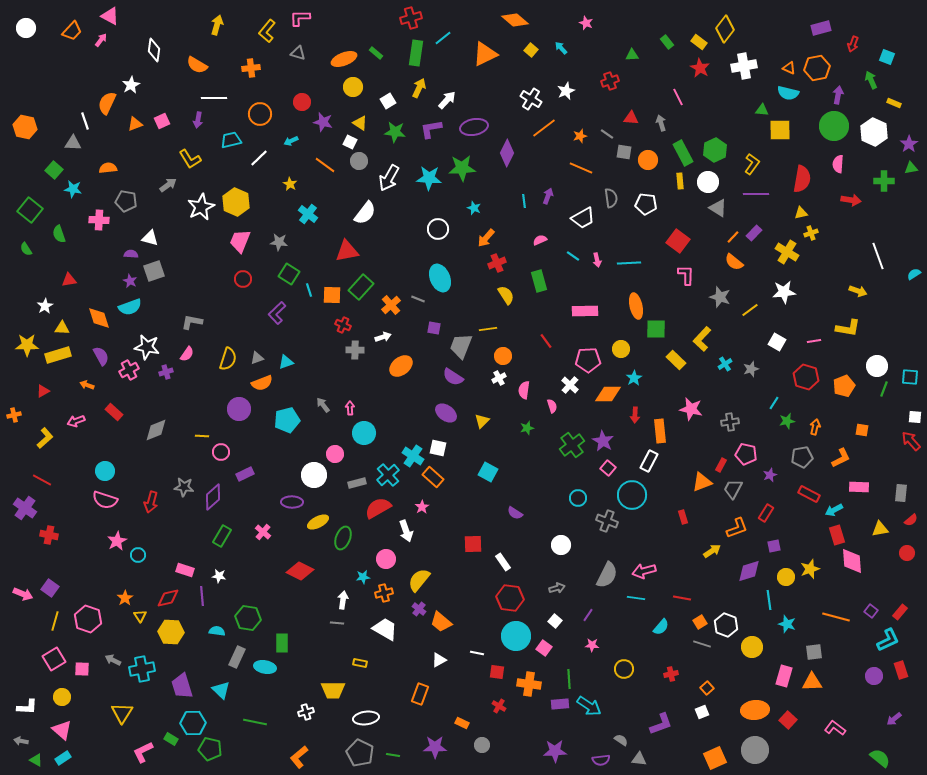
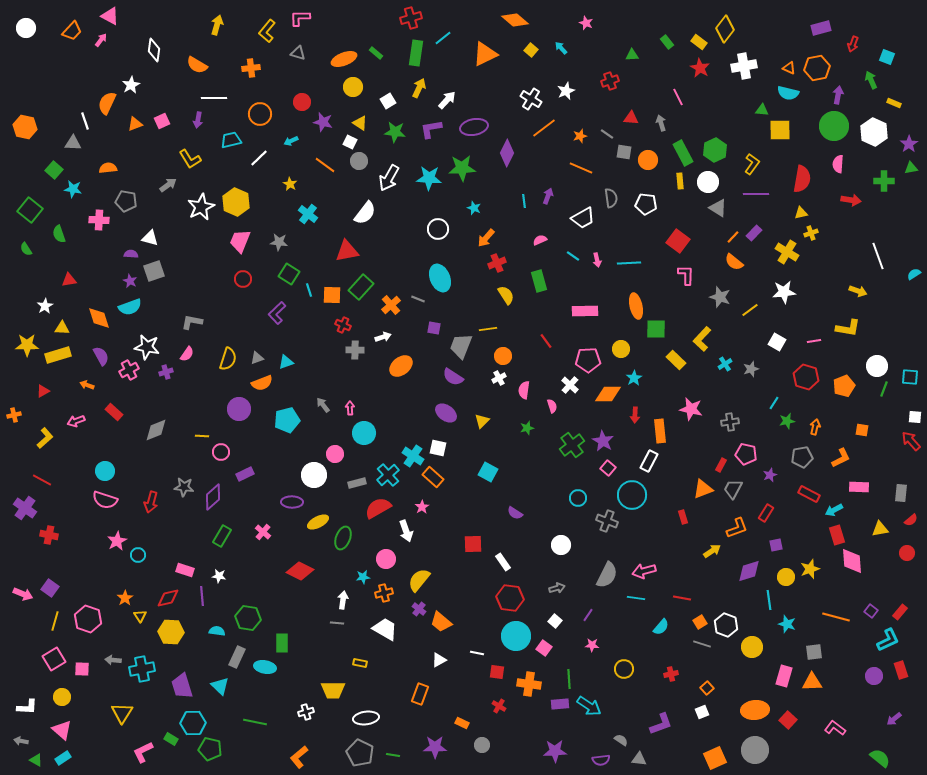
orange triangle at (702, 482): moved 1 px right, 7 px down
purple square at (774, 546): moved 2 px right, 1 px up
gray arrow at (113, 660): rotated 21 degrees counterclockwise
cyan triangle at (221, 690): moved 1 px left, 4 px up
